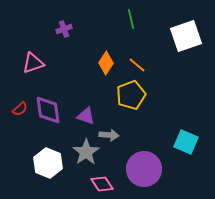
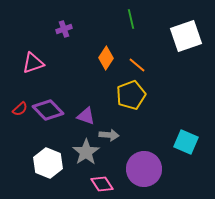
orange diamond: moved 5 px up
purple diamond: rotated 36 degrees counterclockwise
